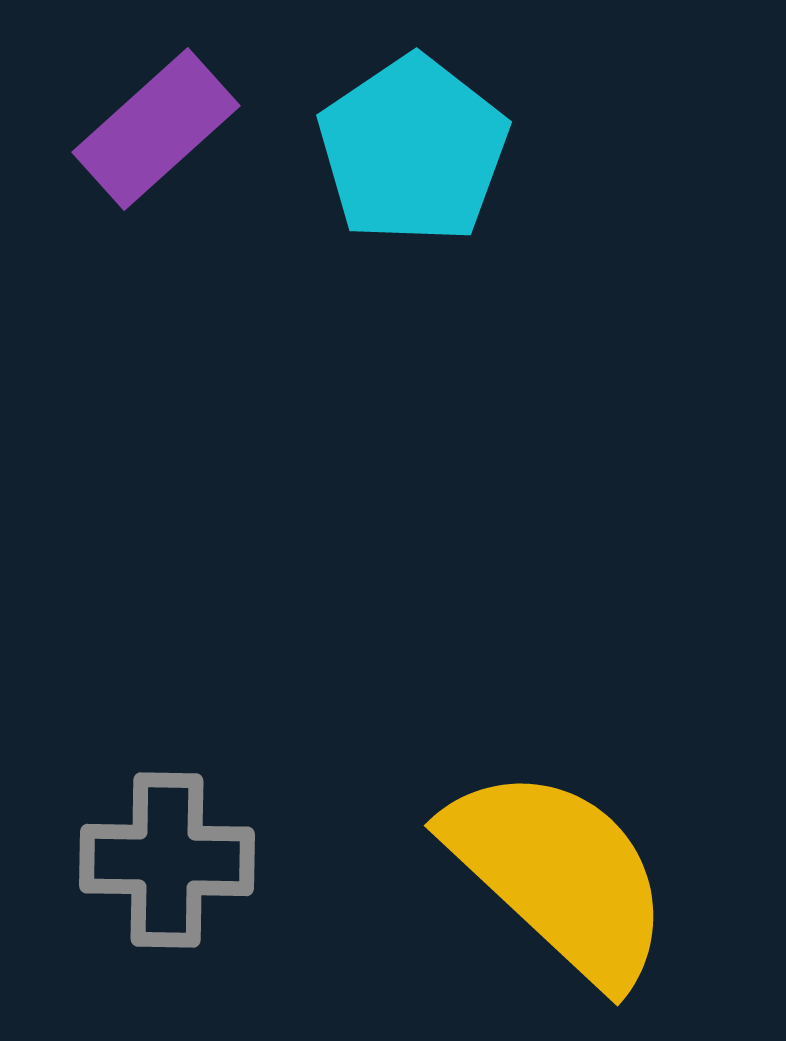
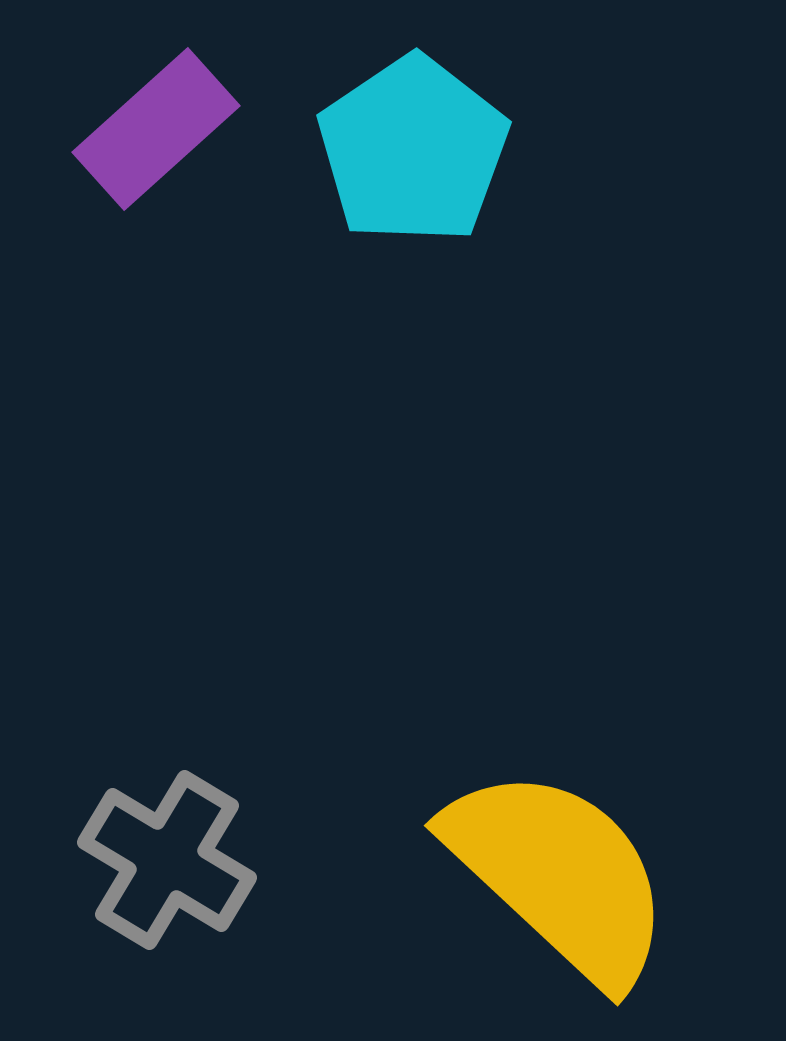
gray cross: rotated 30 degrees clockwise
